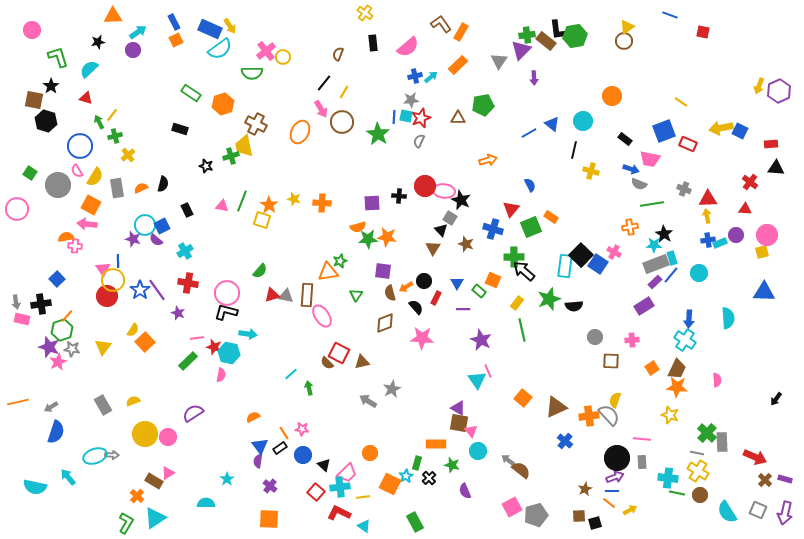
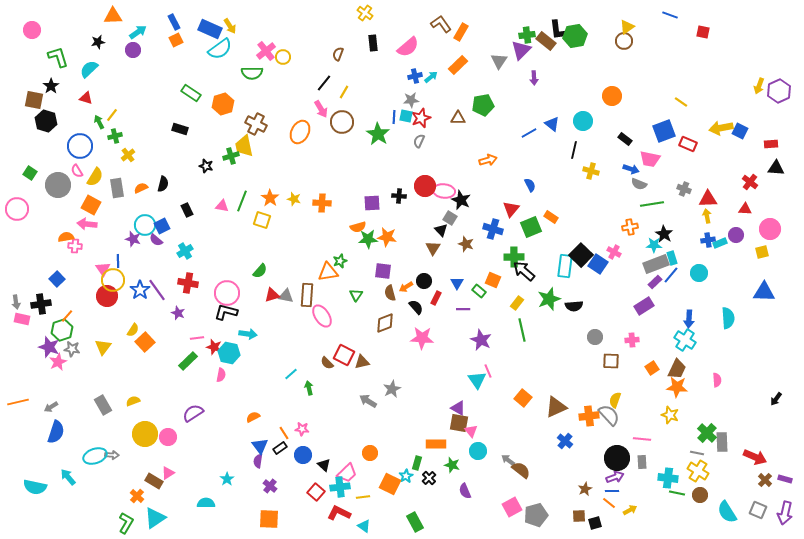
orange star at (269, 205): moved 1 px right, 7 px up
pink circle at (767, 235): moved 3 px right, 6 px up
red square at (339, 353): moved 5 px right, 2 px down
